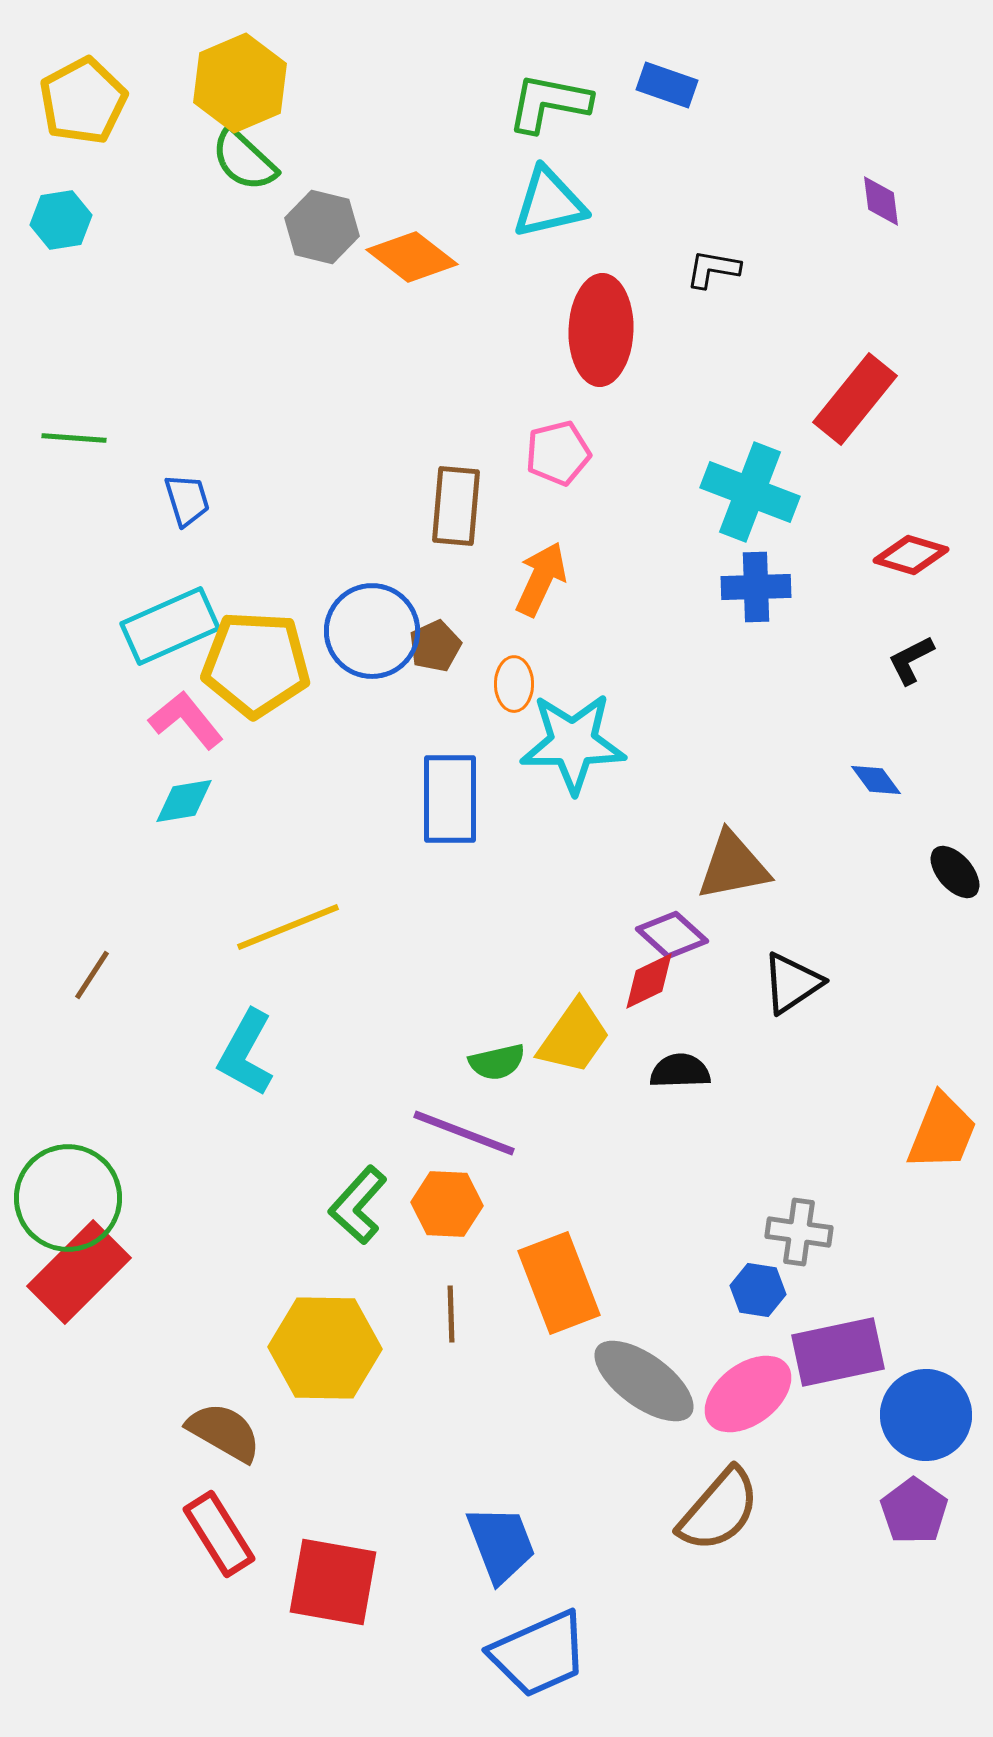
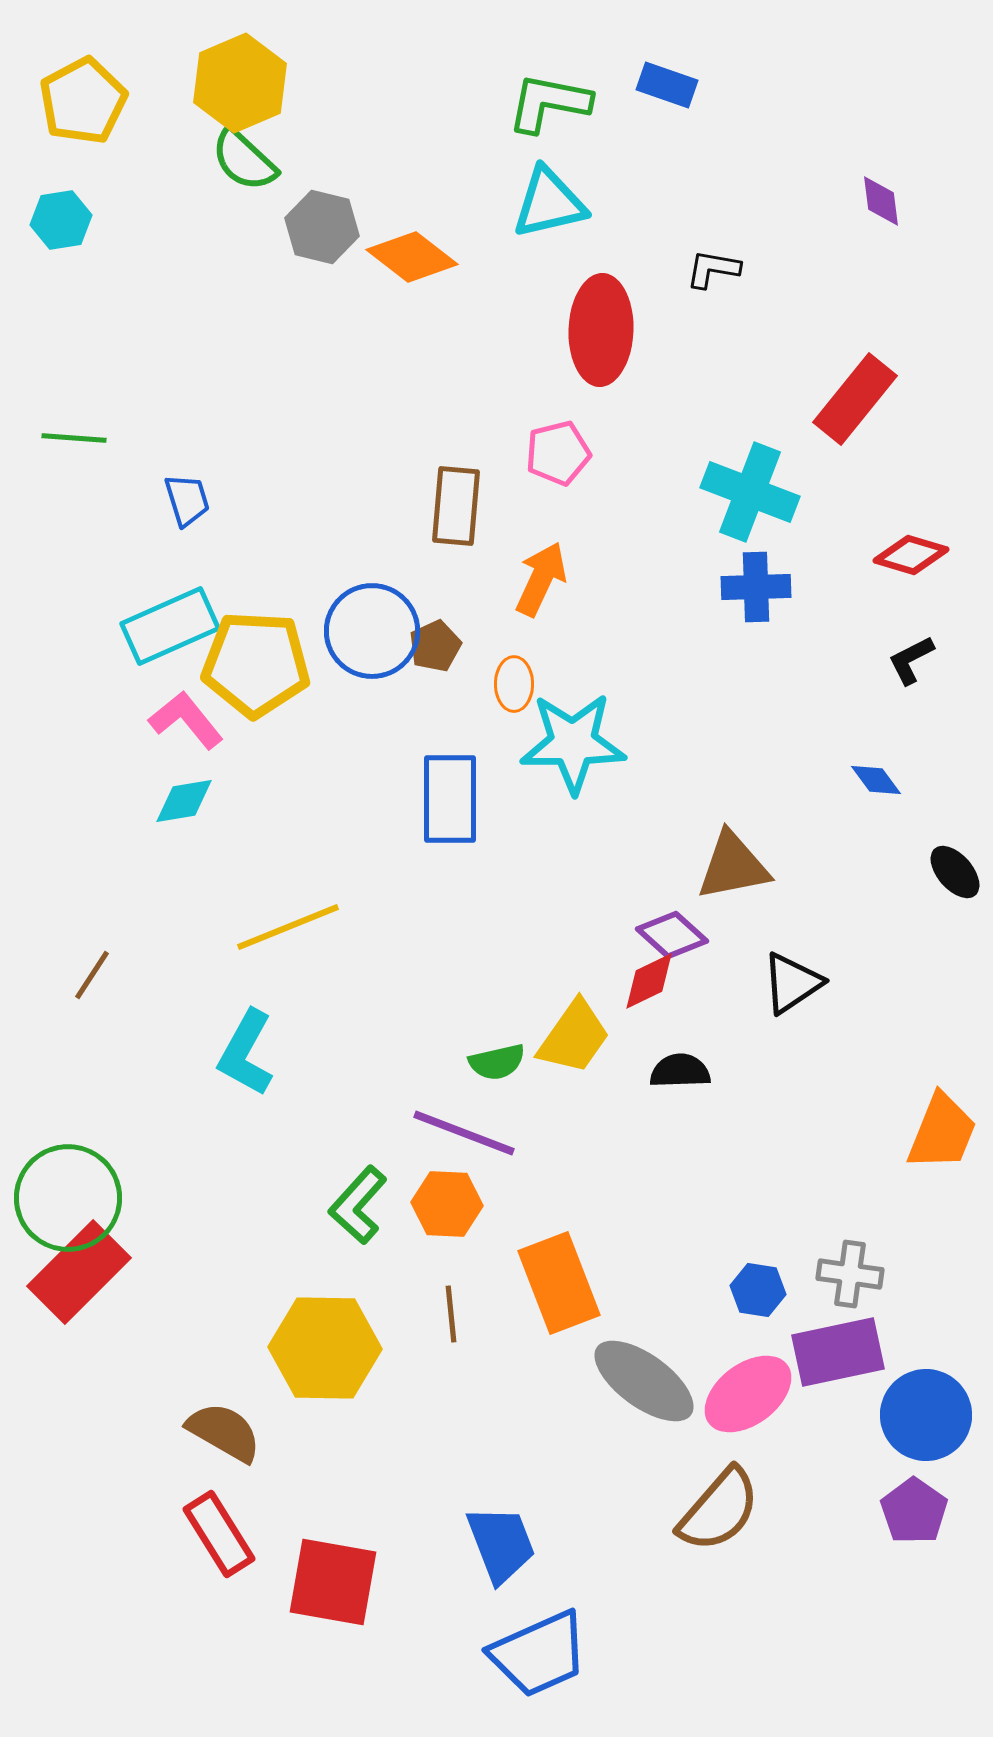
gray cross at (799, 1232): moved 51 px right, 42 px down
brown line at (451, 1314): rotated 4 degrees counterclockwise
